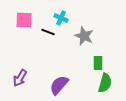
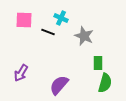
purple arrow: moved 1 px right, 5 px up
